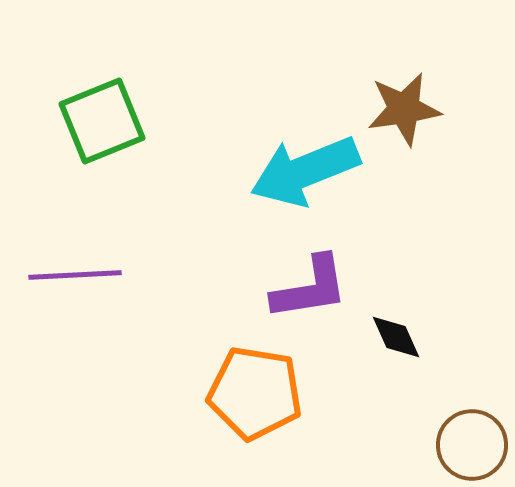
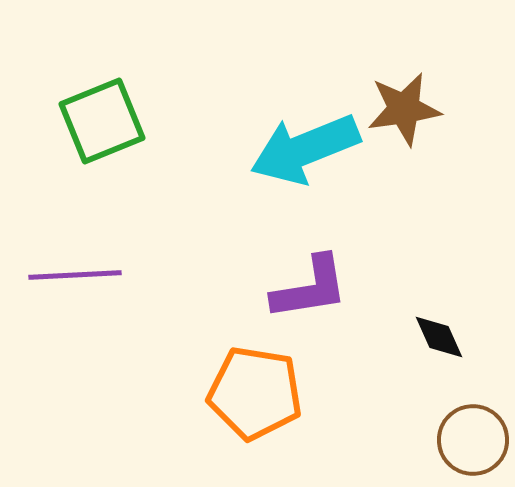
cyan arrow: moved 22 px up
black diamond: moved 43 px right
brown circle: moved 1 px right, 5 px up
